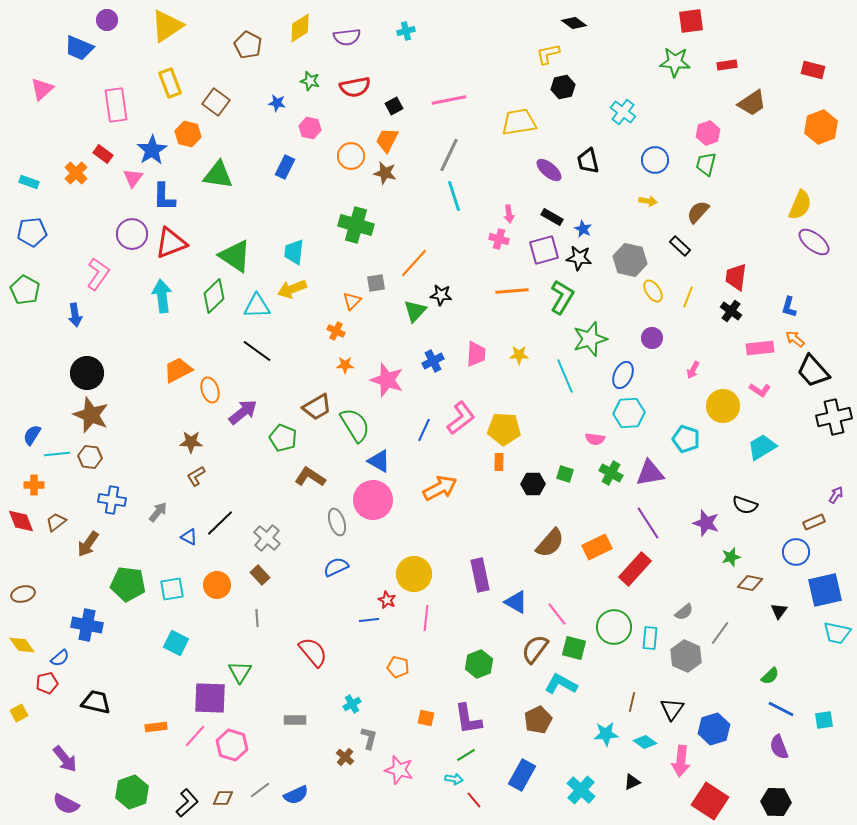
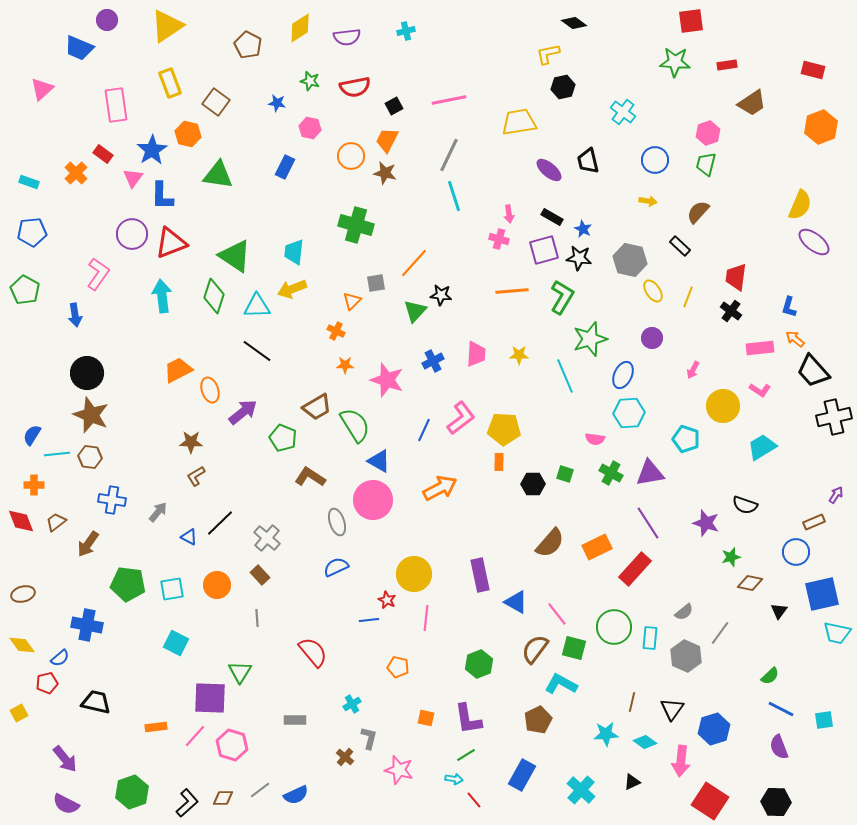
blue L-shape at (164, 197): moved 2 px left, 1 px up
green diamond at (214, 296): rotated 28 degrees counterclockwise
blue square at (825, 590): moved 3 px left, 4 px down
